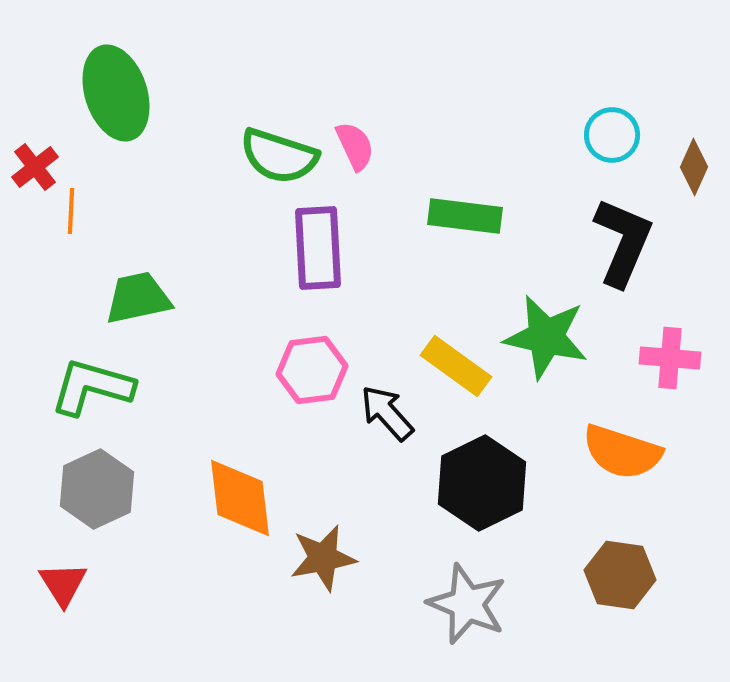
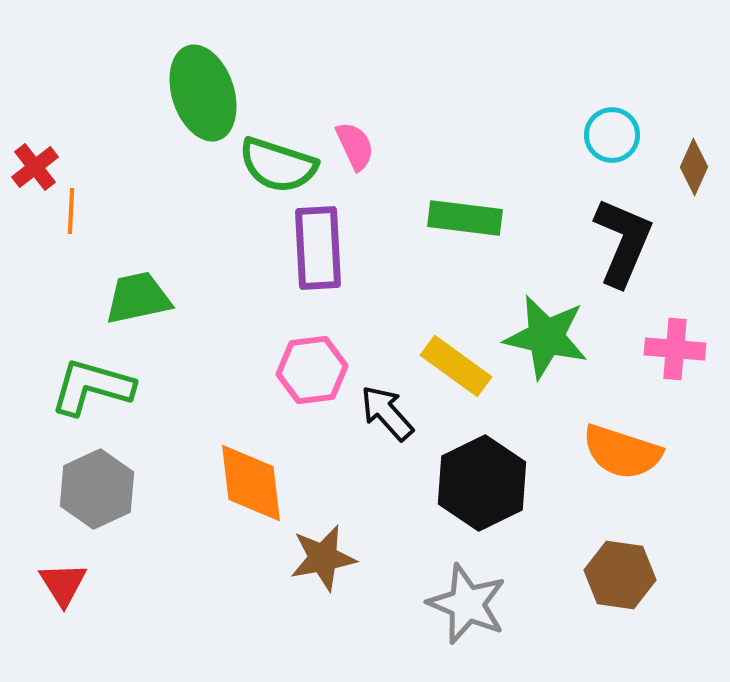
green ellipse: moved 87 px right
green semicircle: moved 1 px left, 9 px down
green rectangle: moved 2 px down
pink cross: moved 5 px right, 9 px up
orange diamond: moved 11 px right, 15 px up
